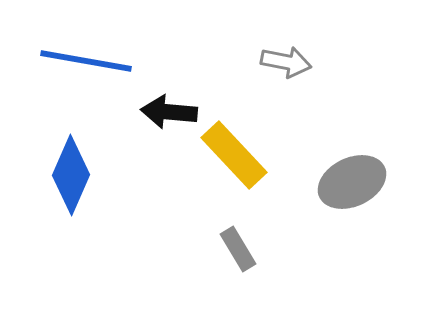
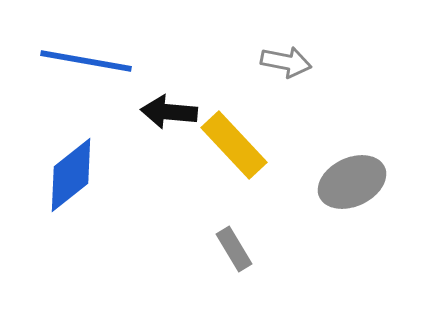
yellow rectangle: moved 10 px up
blue diamond: rotated 28 degrees clockwise
gray rectangle: moved 4 px left
